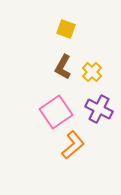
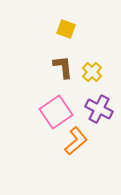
brown L-shape: rotated 145 degrees clockwise
orange L-shape: moved 3 px right, 4 px up
